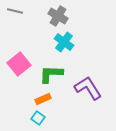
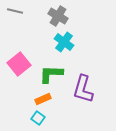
purple L-shape: moved 5 px left, 1 px down; rotated 132 degrees counterclockwise
